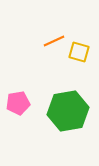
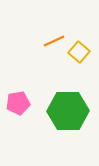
yellow square: rotated 25 degrees clockwise
green hexagon: rotated 9 degrees clockwise
